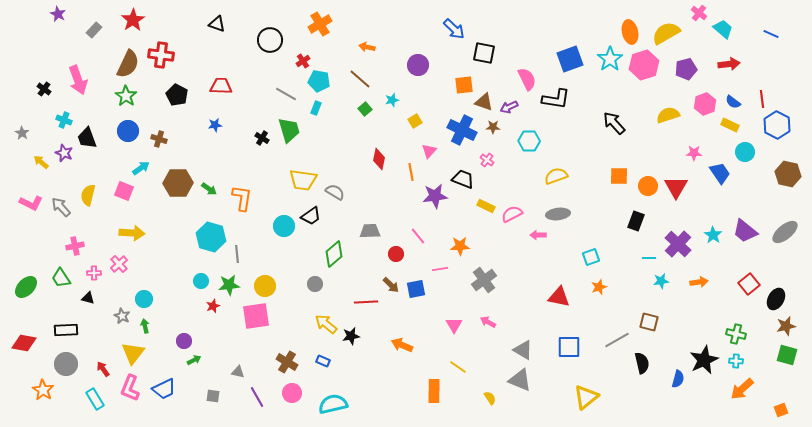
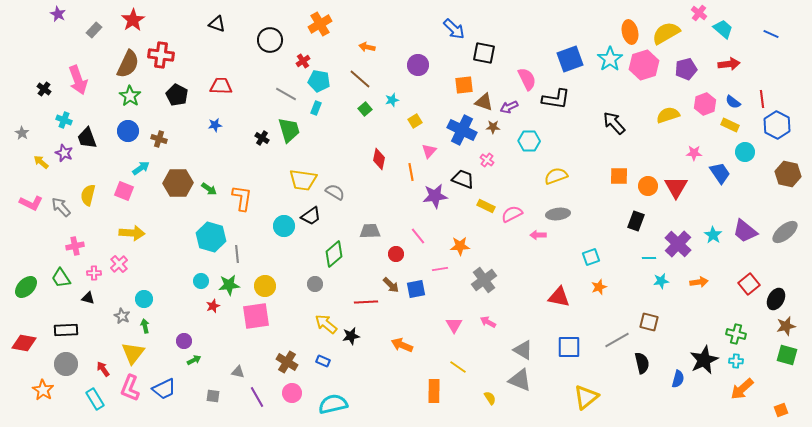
green star at (126, 96): moved 4 px right
